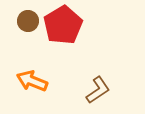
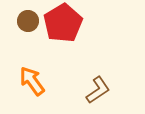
red pentagon: moved 2 px up
orange arrow: rotated 32 degrees clockwise
